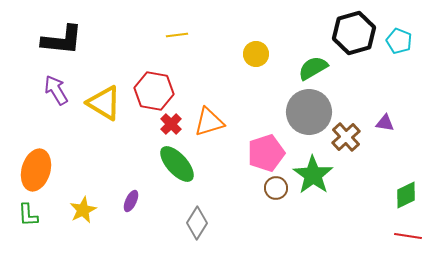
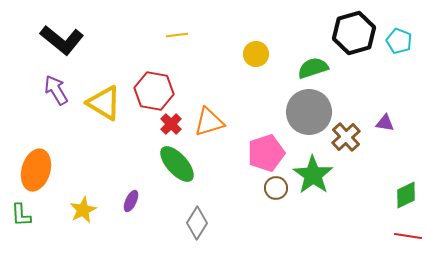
black L-shape: rotated 33 degrees clockwise
green semicircle: rotated 12 degrees clockwise
green L-shape: moved 7 px left
